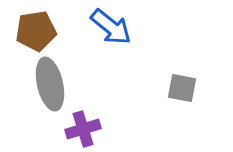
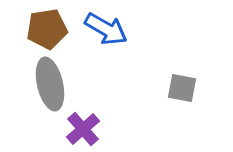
blue arrow: moved 5 px left, 2 px down; rotated 9 degrees counterclockwise
brown pentagon: moved 11 px right, 2 px up
purple cross: rotated 24 degrees counterclockwise
